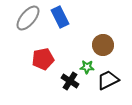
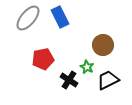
green star: rotated 24 degrees clockwise
black cross: moved 1 px left, 1 px up
